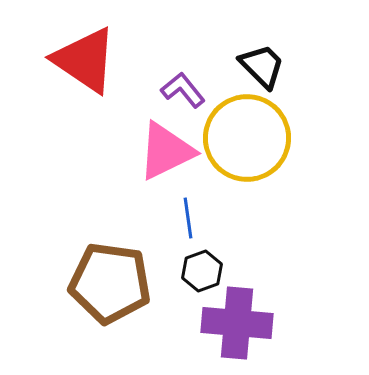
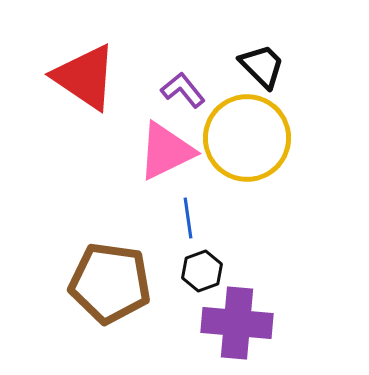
red triangle: moved 17 px down
